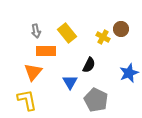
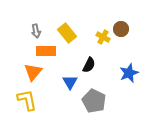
gray pentagon: moved 2 px left, 1 px down
